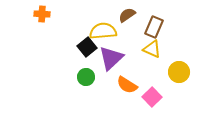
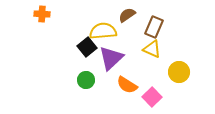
green circle: moved 3 px down
